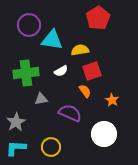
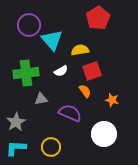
cyan triangle: rotated 40 degrees clockwise
orange star: rotated 16 degrees counterclockwise
